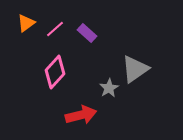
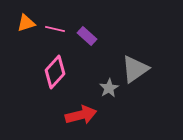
orange triangle: rotated 18 degrees clockwise
pink line: rotated 54 degrees clockwise
purple rectangle: moved 3 px down
